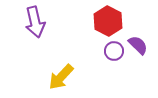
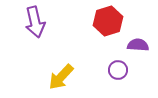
red hexagon: rotated 16 degrees clockwise
purple semicircle: rotated 40 degrees counterclockwise
purple circle: moved 4 px right, 19 px down
